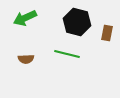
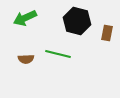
black hexagon: moved 1 px up
green line: moved 9 px left
